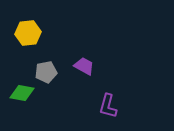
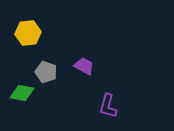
gray pentagon: rotated 30 degrees clockwise
